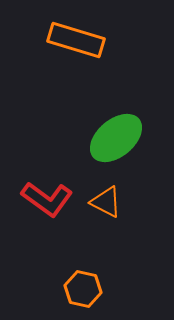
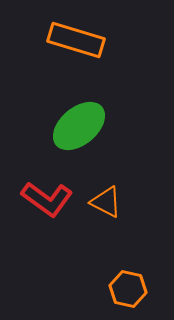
green ellipse: moved 37 px left, 12 px up
orange hexagon: moved 45 px right
